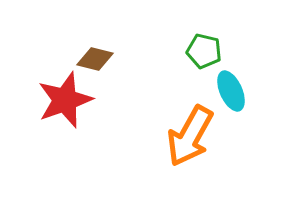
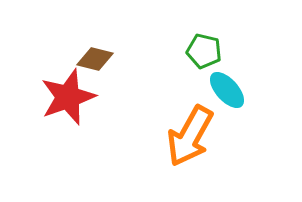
cyan ellipse: moved 4 px left, 1 px up; rotated 18 degrees counterclockwise
red star: moved 3 px right, 3 px up
